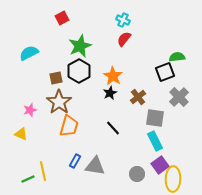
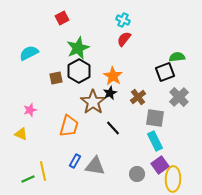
green star: moved 2 px left, 2 px down
brown star: moved 34 px right
